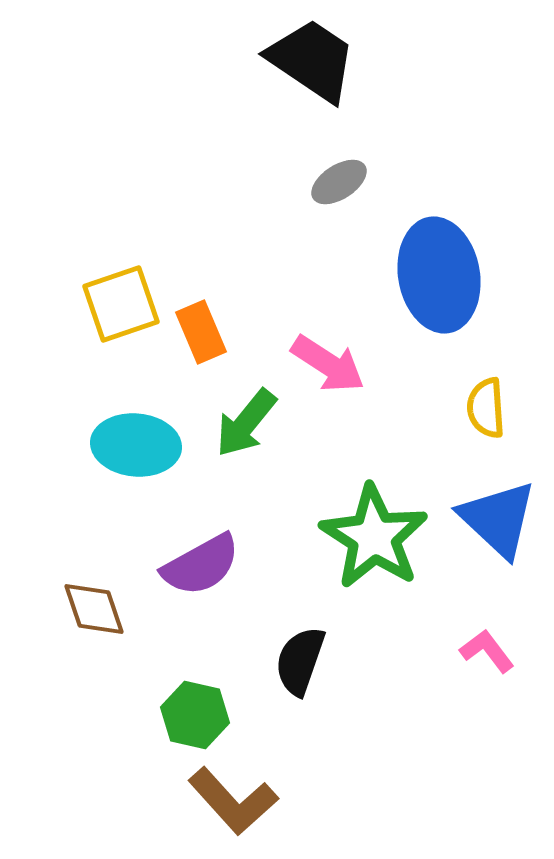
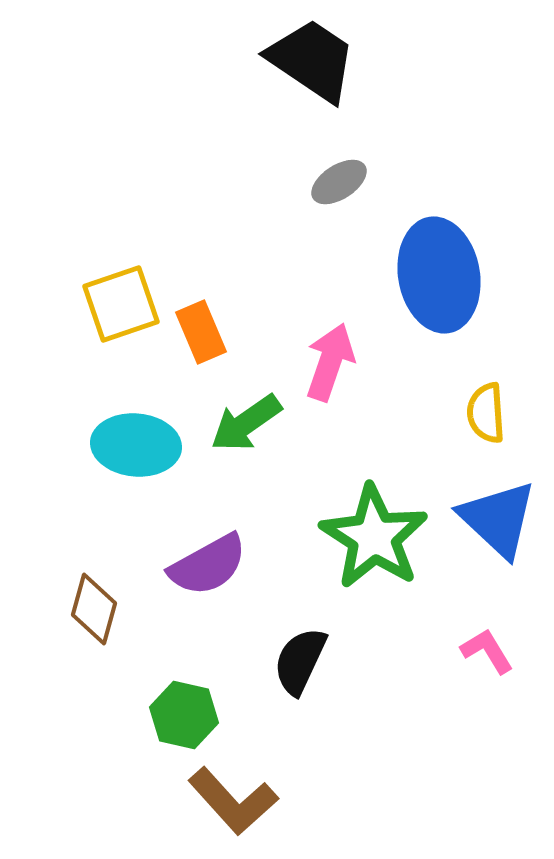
pink arrow: moved 2 px right, 2 px up; rotated 104 degrees counterclockwise
yellow semicircle: moved 5 px down
green arrow: rotated 16 degrees clockwise
purple semicircle: moved 7 px right
brown diamond: rotated 34 degrees clockwise
pink L-shape: rotated 6 degrees clockwise
black semicircle: rotated 6 degrees clockwise
green hexagon: moved 11 px left
